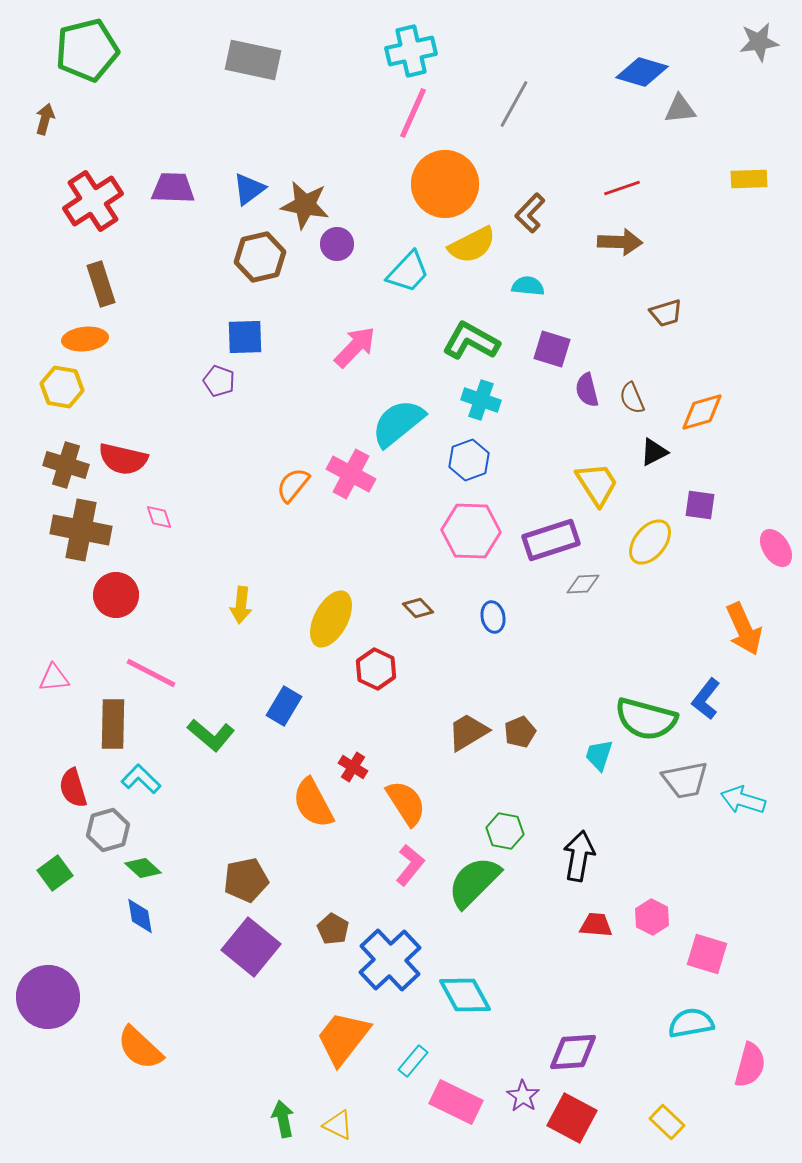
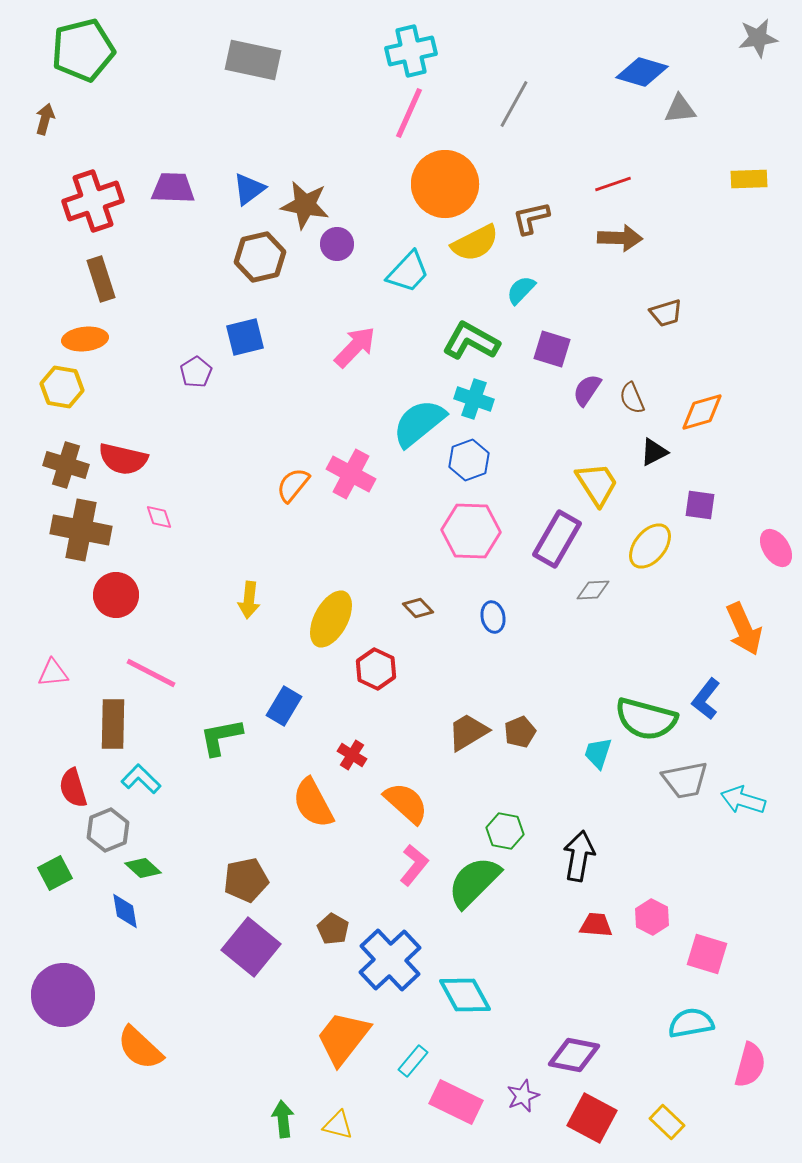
gray star at (759, 42): moved 1 px left, 4 px up
green pentagon at (87, 50): moved 4 px left
pink line at (413, 113): moved 4 px left
red line at (622, 188): moved 9 px left, 4 px up
red cross at (93, 201): rotated 14 degrees clockwise
brown L-shape at (530, 213): moved 1 px right, 5 px down; rotated 33 degrees clockwise
brown arrow at (620, 242): moved 4 px up
yellow semicircle at (472, 245): moved 3 px right, 2 px up
brown rectangle at (101, 284): moved 5 px up
cyan semicircle at (528, 286): moved 7 px left, 4 px down; rotated 52 degrees counterclockwise
blue square at (245, 337): rotated 12 degrees counterclockwise
purple pentagon at (219, 381): moved 23 px left, 9 px up; rotated 20 degrees clockwise
purple semicircle at (587, 390): rotated 48 degrees clockwise
cyan cross at (481, 400): moved 7 px left, 1 px up
cyan semicircle at (398, 423): moved 21 px right
purple rectangle at (551, 540): moved 6 px right, 1 px up; rotated 42 degrees counterclockwise
yellow ellipse at (650, 542): moved 4 px down
gray diamond at (583, 584): moved 10 px right, 6 px down
yellow arrow at (241, 605): moved 8 px right, 5 px up
pink triangle at (54, 678): moved 1 px left, 5 px up
green L-shape at (211, 735): moved 10 px right, 2 px down; rotated 129 degrees clockwise
cyan trapezoid at (599, 755): moved 1 px left, 2 px up
red cross at (353, 767): moved 1 px left, 12 px up
orange semicircle at (406, 803): rotated 15 degrees counterclockwise
gray hexagon at (108, 830): rotated 6 degrees counterclockwise
pink L-shape at (410, 865): moved 4 px right
green square at (55, 873): rotated 8 degrees clockwise
blue diamond at (140, 916): moved 15 px left, 5 px up
purple circle at (48, 997): moved 15 px right, 2 px up
purple diamond at (573, 1052): moved 1 px right, 3 px down; rotated 15 degrees clockwise
purple star at (523, 1096): rotated 16 degrees clockwise
red square at (572, 1118): moved 20 px right
green arrow at (283, 1119): rotated 6 degrees clockwise
yellow triangle at (338, 1125): rotated 12 degrees counterclockwise
